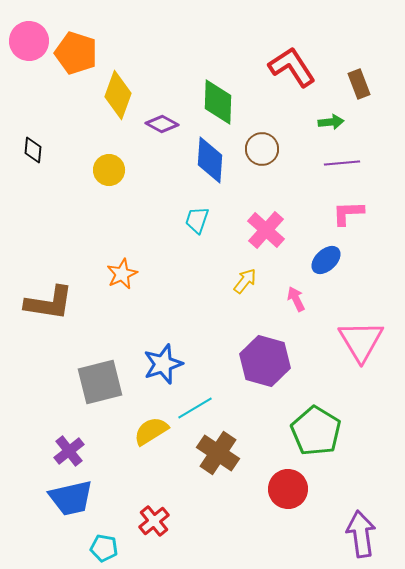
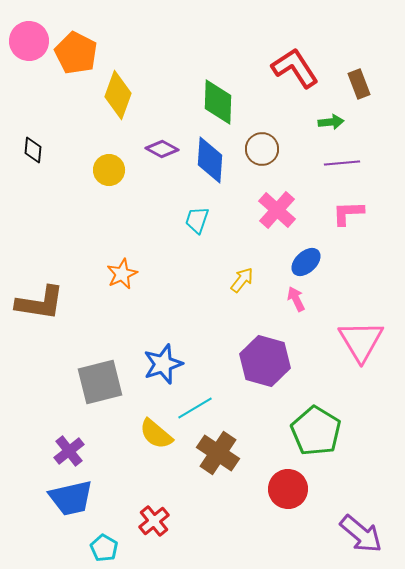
orange pentagon: rotated 9 degrees clockwise
red L-shape: moved 3 px right, 1 px down
purple diamond: moved 25 px down
pink cross: moved 11 px right, 20 px up
blue ellipse: moved 20 px left, 2 px down
yellow arrow: moved 3 px left, 1 px up
brown L-shape: moved 9 px left
yellow semicircle: moved 5 px right, 3 px down; rotated 108 degrees counterclockwise
purple arrow: rotated 138 degrees clockwise
cyan pentagon: rotated 20 degrees clockwise
